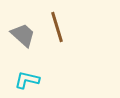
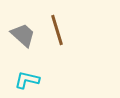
brown line: moved 3 px down
